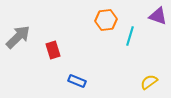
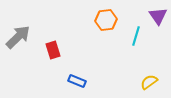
purple triangle: rotated 36 degrees clockwise
cyan line: moved 6 px right
